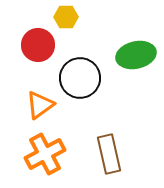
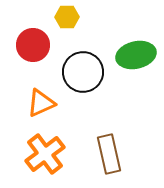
yellow hexagon: moved 1 px right
red circle: moved 5 px left
black circle: moved 3 px right, 6 px up
orange triangle: moved 1 px right, 2 px up; rotated 12 degrees clockwise
orange cross: rotated 9 degrees counterclockwise
